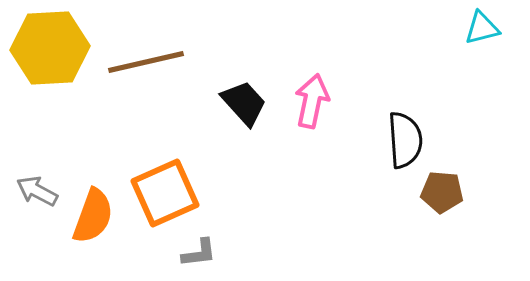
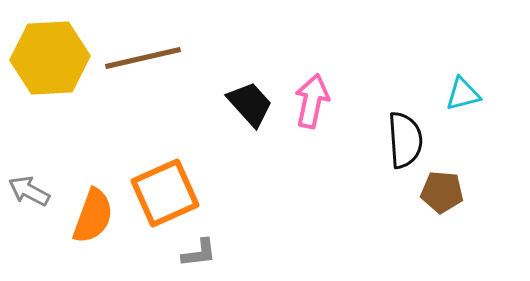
cyan triangle: moved 19 px left, 66 px down
yellow hexagon: moved 10 px down
brown line: moved 3 px left, 4 px up
black trapezoid: moved 6 px right, 1 px down
gray arrow: moved 8 px left
